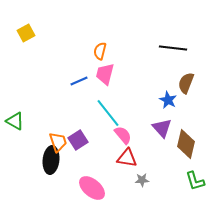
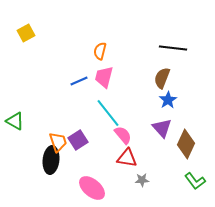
pink trapezoid: moved 1 px left, 3 px down
brown semicircle: moved 24 px left, 5 px up
blue star: rotated 12 degrees clockwise
brown diamond: rotated 12 degrees clockwise
green L-shape: rotated 20 degrees counterclockwise
